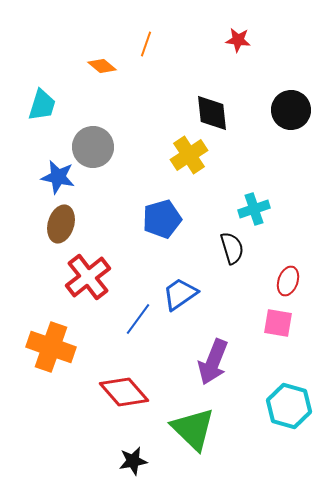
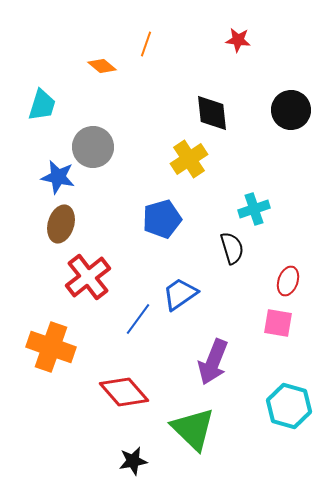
yellow cross: moved 4 px down
